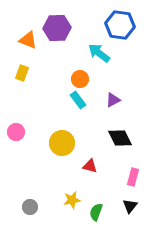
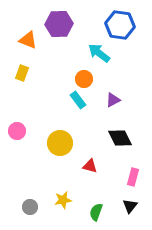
purple hexagon: moved 2 px right, 4 px up
orange circle: moved 4 px right
pink circle: moved 1 px right, 1 px up
yellow circle: moved 2 px left
yellow star: moved 9 px left
